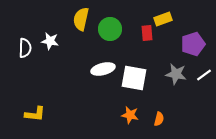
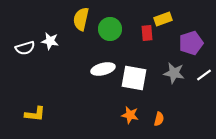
purple pentagon: moved 2 px left, 1 px up
white semicircle: rotated 72 degrees clockwise
gray star: moved 2 px left, 1 px up
